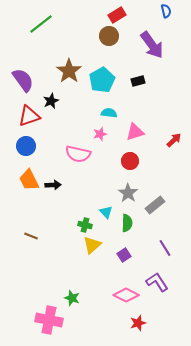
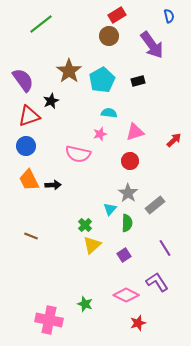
blue semicircle: moved 3 px right, 5 px down
cyan triangle: moved 4 px right, 3 px up; rotated 24 degrees clockwise
green cross: rotated 32 degrees clockwise
green star: moved 13 px right, 6 px down
